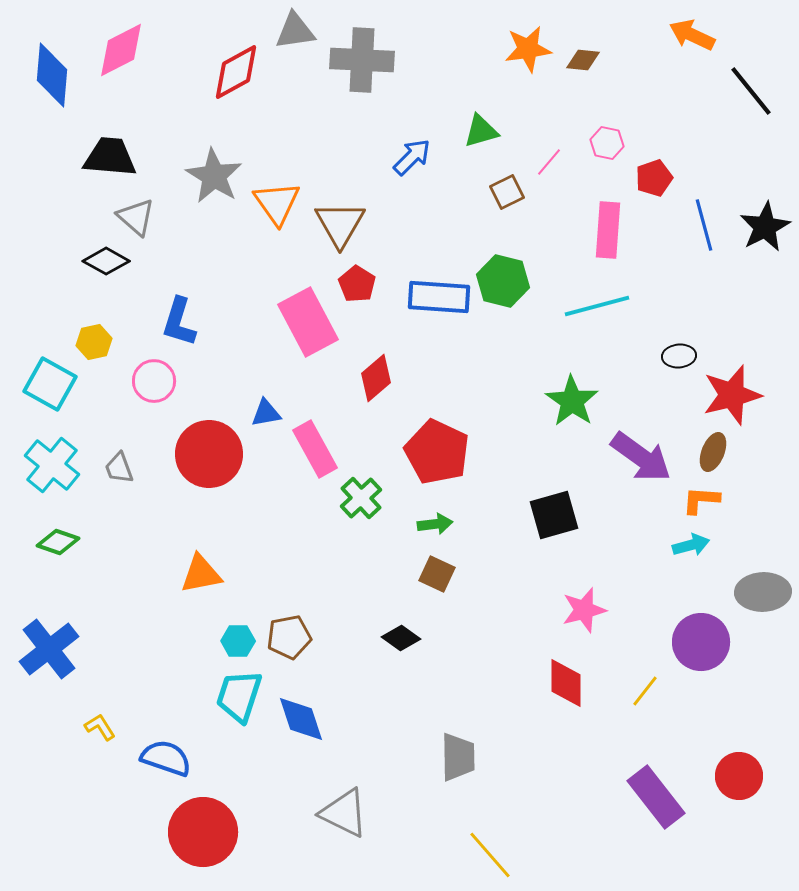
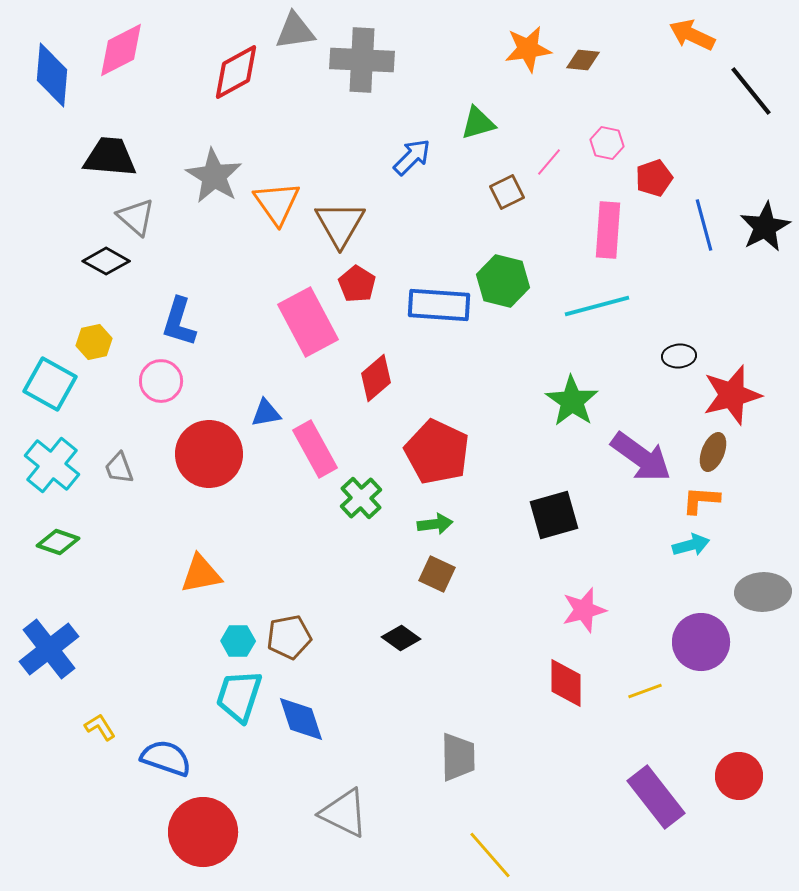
green triangle at (481, 131): moved 3 px left, 8 px up
blue rectangle at (439, 297): moved 8 px down
pink circle at (154, 381): moved 7 px right
yellow line at (645, 691): rotated 32 degrees clockwise
